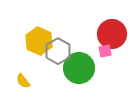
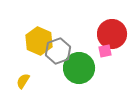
gray hexagon: rotated 10 degrees clockwise
yellow semicircle: rotated 70 degrees clockwise
